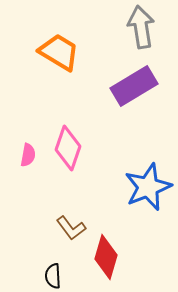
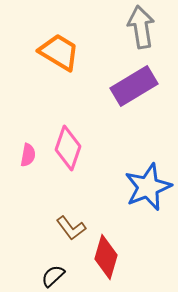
black semicircle: rotated 50 degrees clockwise
